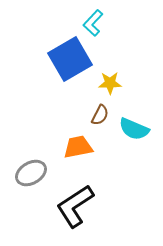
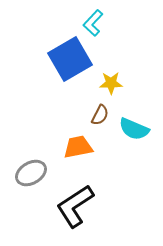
yellow star: moved 1 px right
